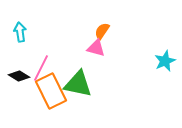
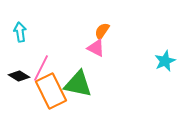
pink triangle: rotated 12 degrees clockwise
